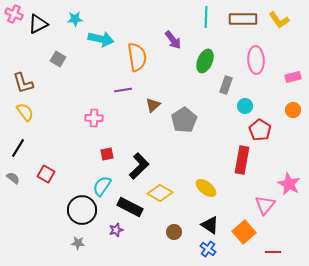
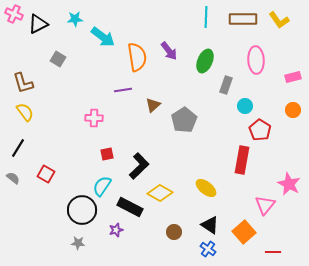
cyan arrow at (101, 39): moved 2 px right, 2 px up; rotated 25 degrees clockwise
purple arrow at (173, 40): moved 4 px left, 11 px down
